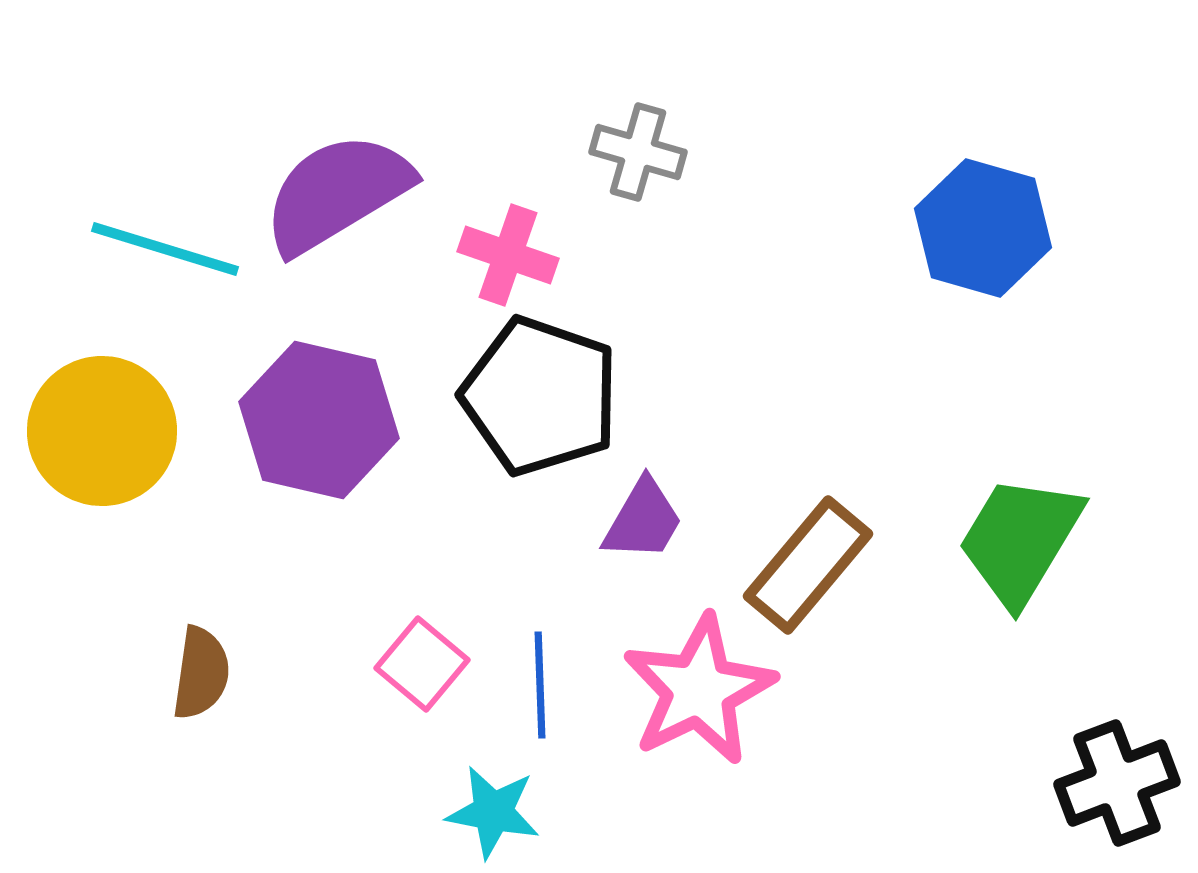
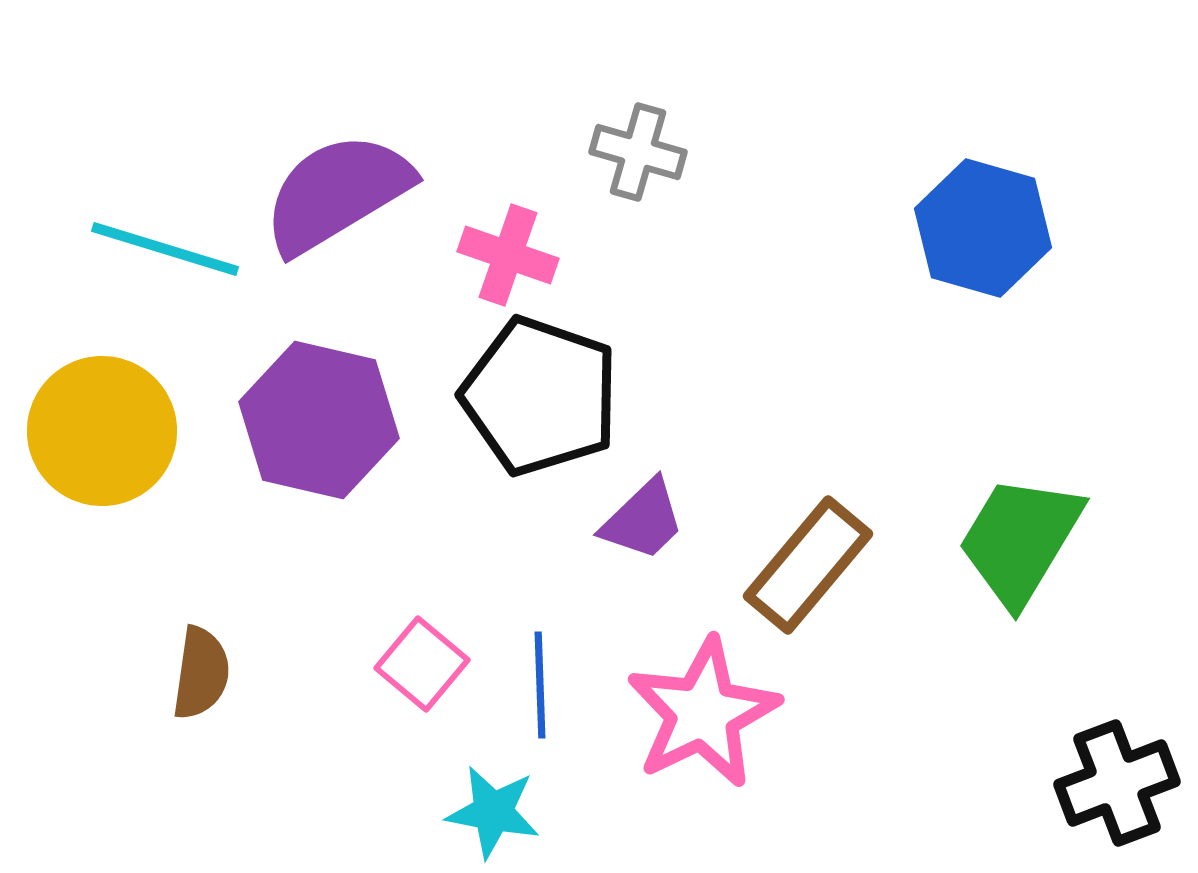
purple trapezoid: rotated 16 degrees clockwise
pink star: moved 4 px right, 23 px down
